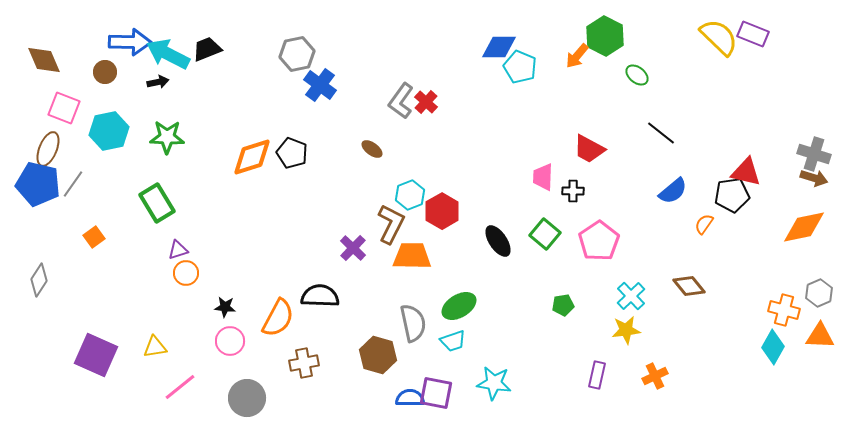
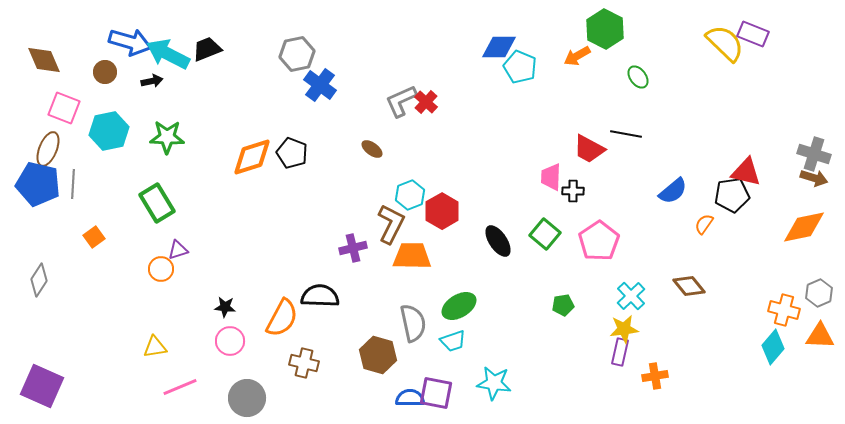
green hexagon at (605, 36): moved 7 px up
yellow semicircle at (719, 37): moved 6 px right, 6 px down
blue arrow at (130, 42): rotated 15 degrees clockwise
orange arrow at (577, 56): rotated 20 degrees clockwise
green ellipse at (637, 75): moved 1 px right, 2 px down; rotated 15 degrees clockwise
black arrow at (158, 82): moved 6 px left, 1 px up
gray L-shape at (401, 101): rotated 30 degrees clockwise
black line at (661, 133): moved 35 px left, 1 px down; rotated 28 degrees counterclockwise
pink trapezoid at (543, 177): moved 8 px right
gray line at (73, 184): rotated 32 degrees counterclockwise
purple cross at (353, 248): rotated 32 degrees clockwise
orange circle at (186, 273): moved 25 px left, 4 px up
orange semicircle at (278, 318): moved 4 px right
yellow star at (626, 330): moved 2 px left, 1 px up
cyan diamond at (773, 347): rotated 12 degrees clockwise
purple square at (96, 355): moved 54 px left, 31 px down
brown cross at (304, 363): rotated 24 degrees clockwise
purple rectangle at (597, 375): moved 23 px right, 23 px up
orange cross at (655, 376): rotated 15 degrees clockwise
pink line at (180, 387): rotated 16 degrees clockwise
